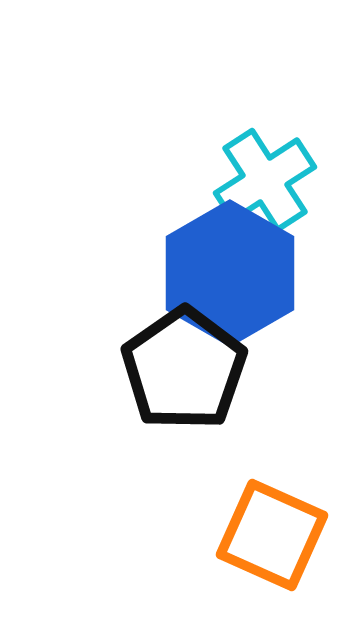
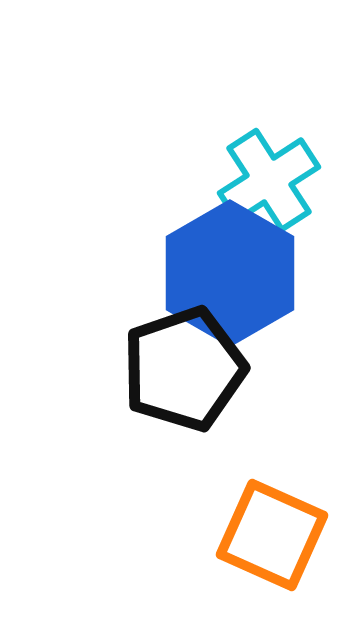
cyan cross: moved 4 px right
black pentagon: rotated 16 degrees clockwise
